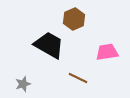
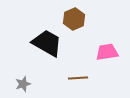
black trapezoid: moved 2 px left, 2 px up
brown line: rotated 30 degrees counterclockwise
